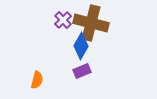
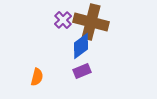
brown cross: moved 1 px up
blue diamond: rotated 24 degrees clockwise
orange semicircle: moved 3 px up
